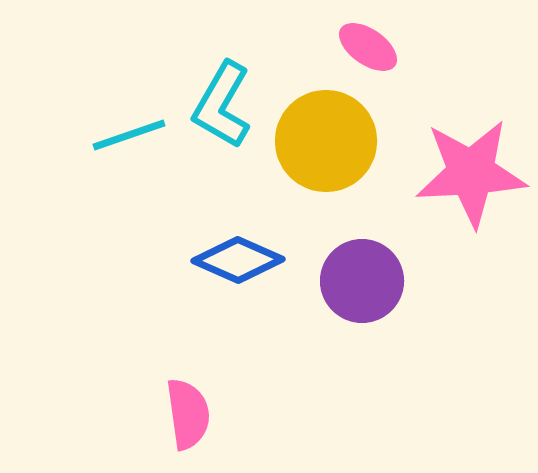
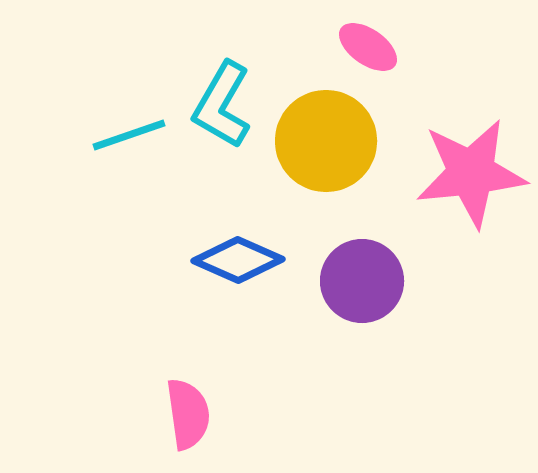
pink star: rotated 3 degrees counterclockwise
